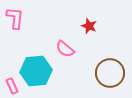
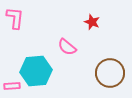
red star: moved 3 px right, 4 px up
pink semicircle: moved 2 px right, 2 px up
pink rectangle: rotated 70 degrees counterclockwise
